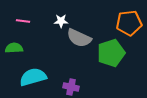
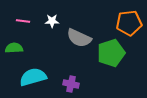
white star: moved 9 px left
purple cross: moved 3 px up
